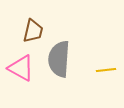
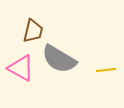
gray semicircle: rotated 63 degrees counterclockwise
